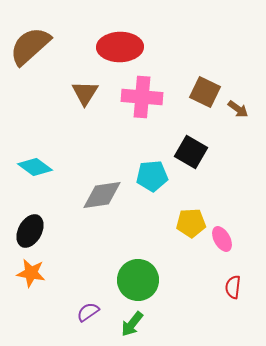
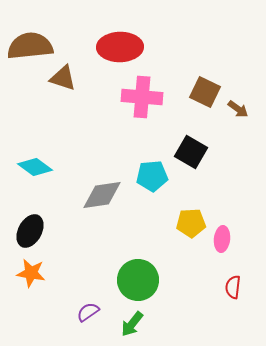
brown semicircle: rotated 36 degrees clockwise
brown triangle: moved 22 px left, 15 px up; rotated 44 degrees counterclockwise
pink ellipse: rotated 35 degrees clockwise
